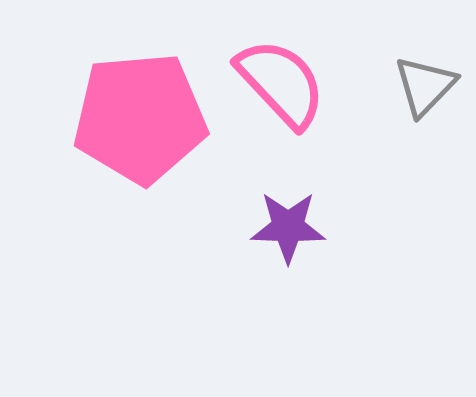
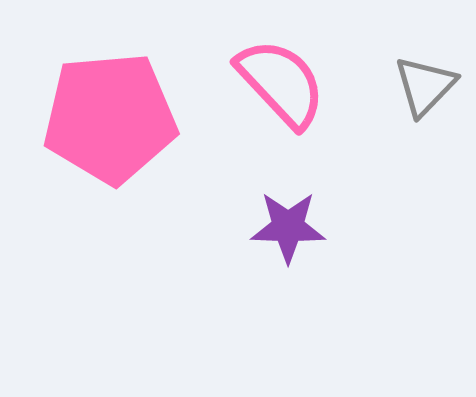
pink pentagon: moved 30 px left
